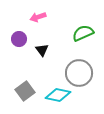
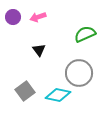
green semicircle: moved 2 px right, 1 px down
purple circle: moved 6 px left, 22 px up
black triangle: moved 3 px left
